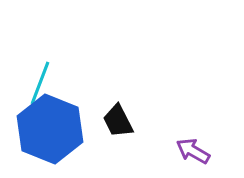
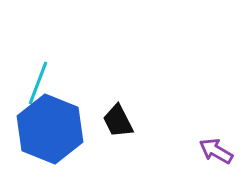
cyan line: moved 2 px left
purple arrow: moved 23 px right
